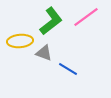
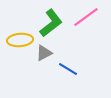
green L-shape: moved 2 px down
yellow ellipse: moved 1 px up
gray triangle: rotated 48 degrees counterclockwise
